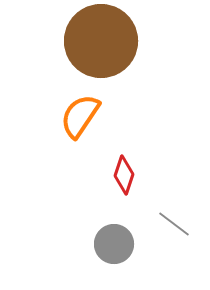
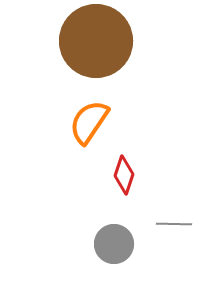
brown circle: moved 5 px left
orange semicircle: moved 9 px right, 6 px down
gray line: rotated 36 degrees counterclockwise
